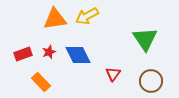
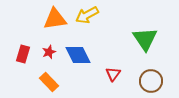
yellow arrow: moved 1 px up
red rectangle: rotated 54 degrees counterclockwise
orange rectangle: moved 8 px right
